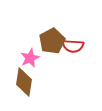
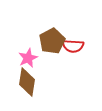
pink star: moved 2 px left
brown diamond: moved 3 px right
